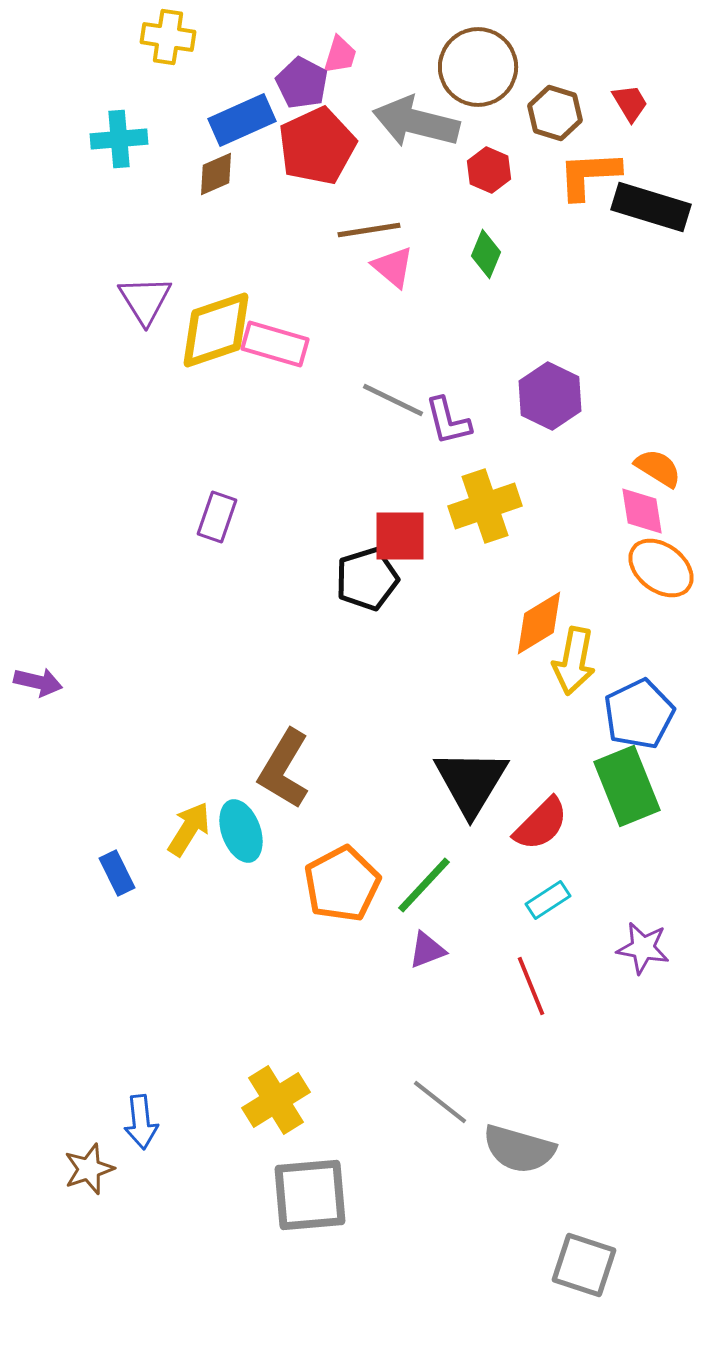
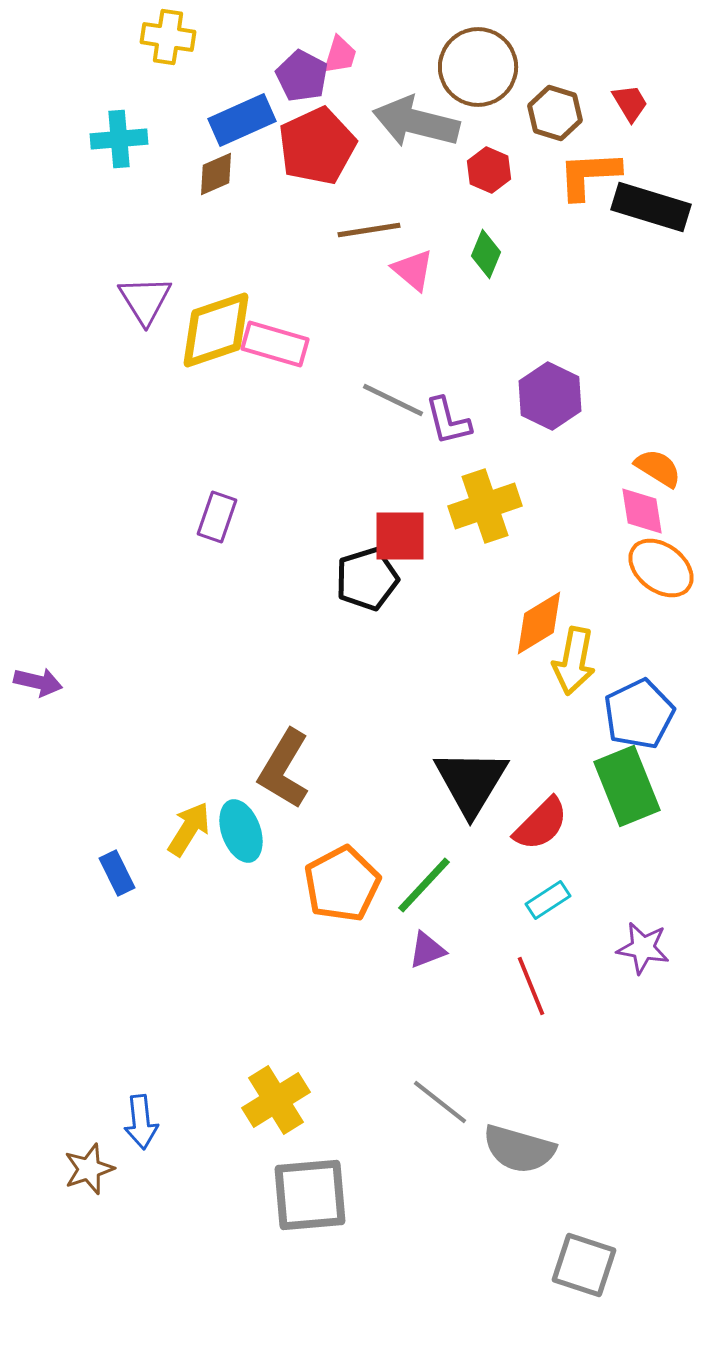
purple pentagon at (302, 83): moved 7 px up
pink triangle at (393, 267): moved 20 px right, 3 px down
